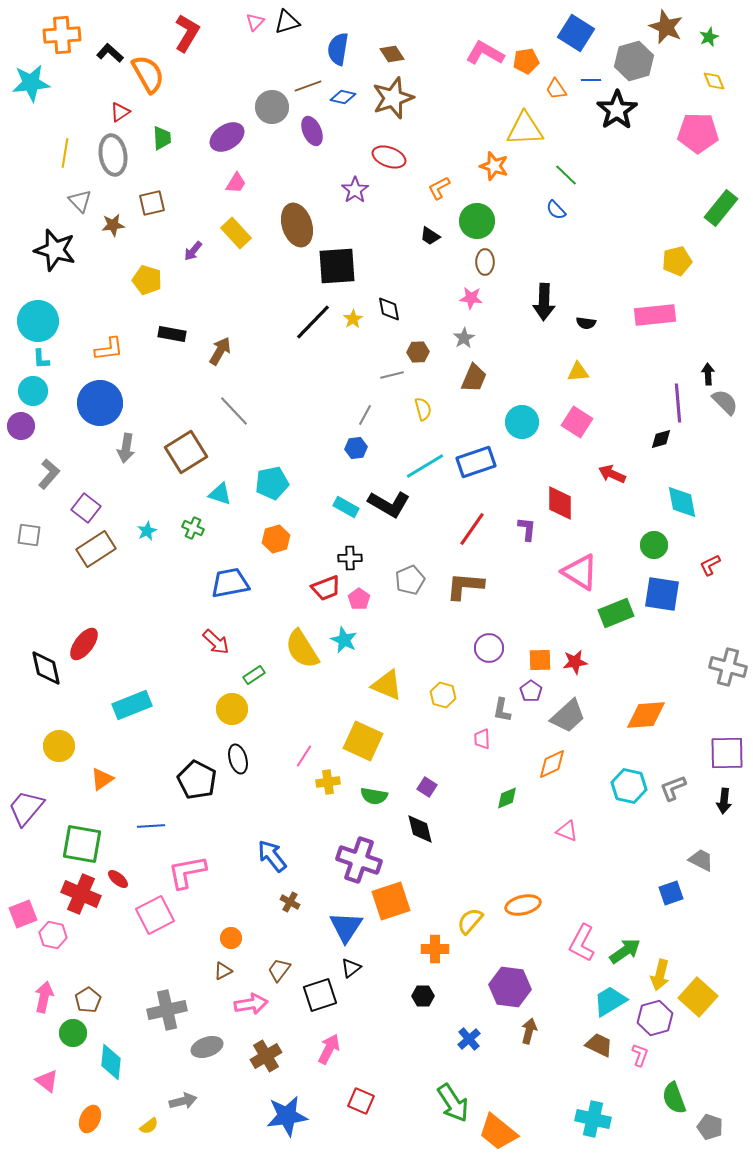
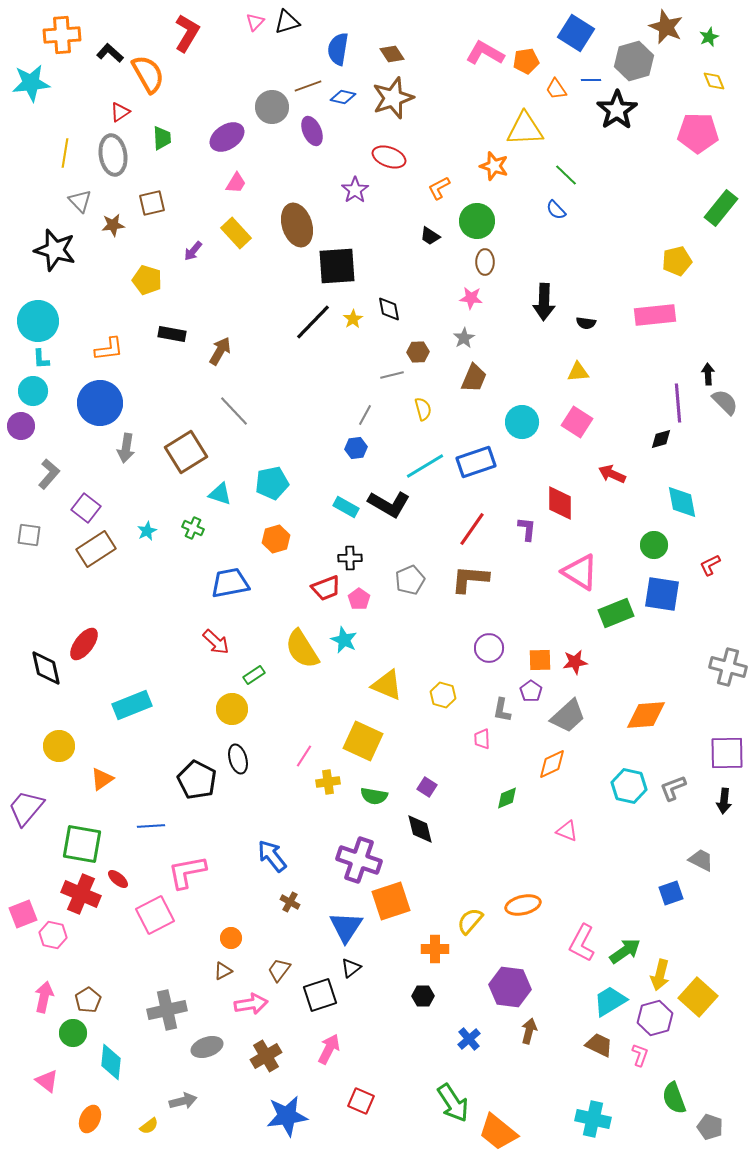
brown L-shape at (465, 586): moved 5 px right, 7 px up
